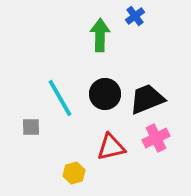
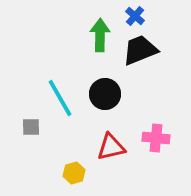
blue cross: rotated 12 degrees counterclockwise
black trapezoid: moved 7 px left, 49 px up
pink cross: rotated 32 degrees clockwise
